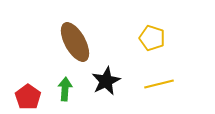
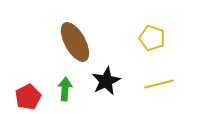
red pentagon: rotated 10 degrees clockwise
